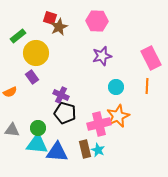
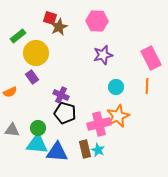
purple star: moved 1 px right, 1 px up
